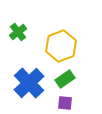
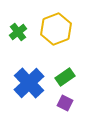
yellow hexagon: moved 5 px left, 17 px up
green rectangle: moved 2 px up
purple square: rotated 21 degrees clockwise
